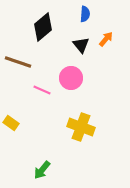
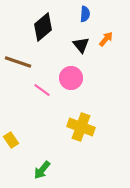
pink line: rotated 12 degrees clockwise
yellow rectangle: moved 17 px down; rotated 21 degrees clockwise
